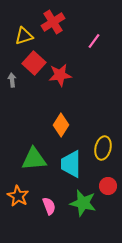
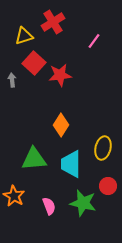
orange star: moved 4 px left
